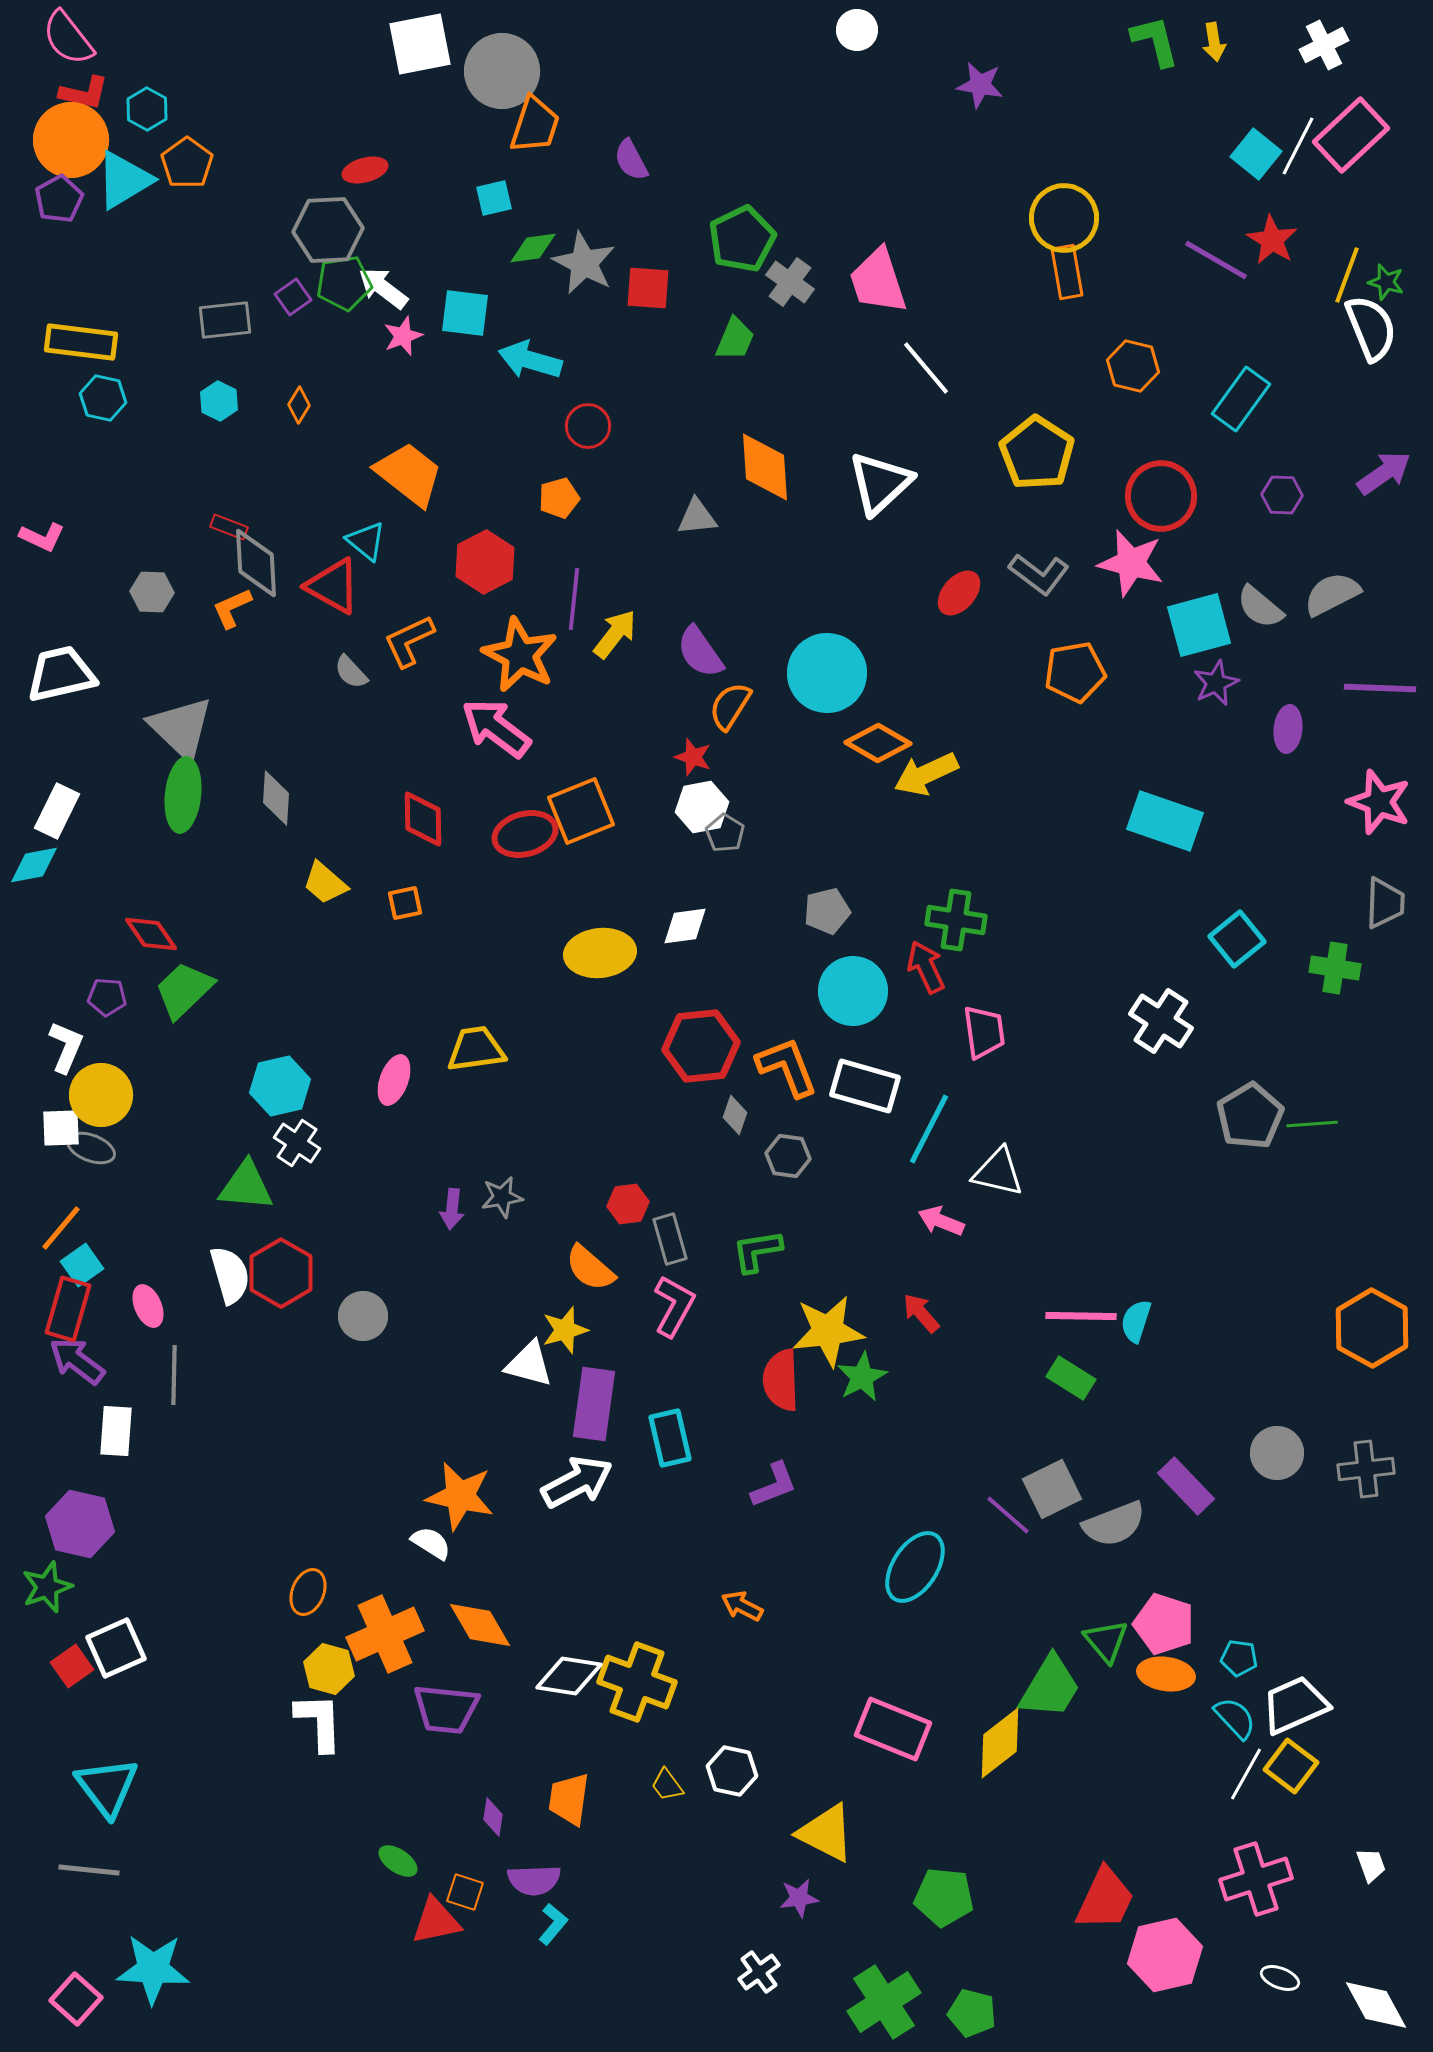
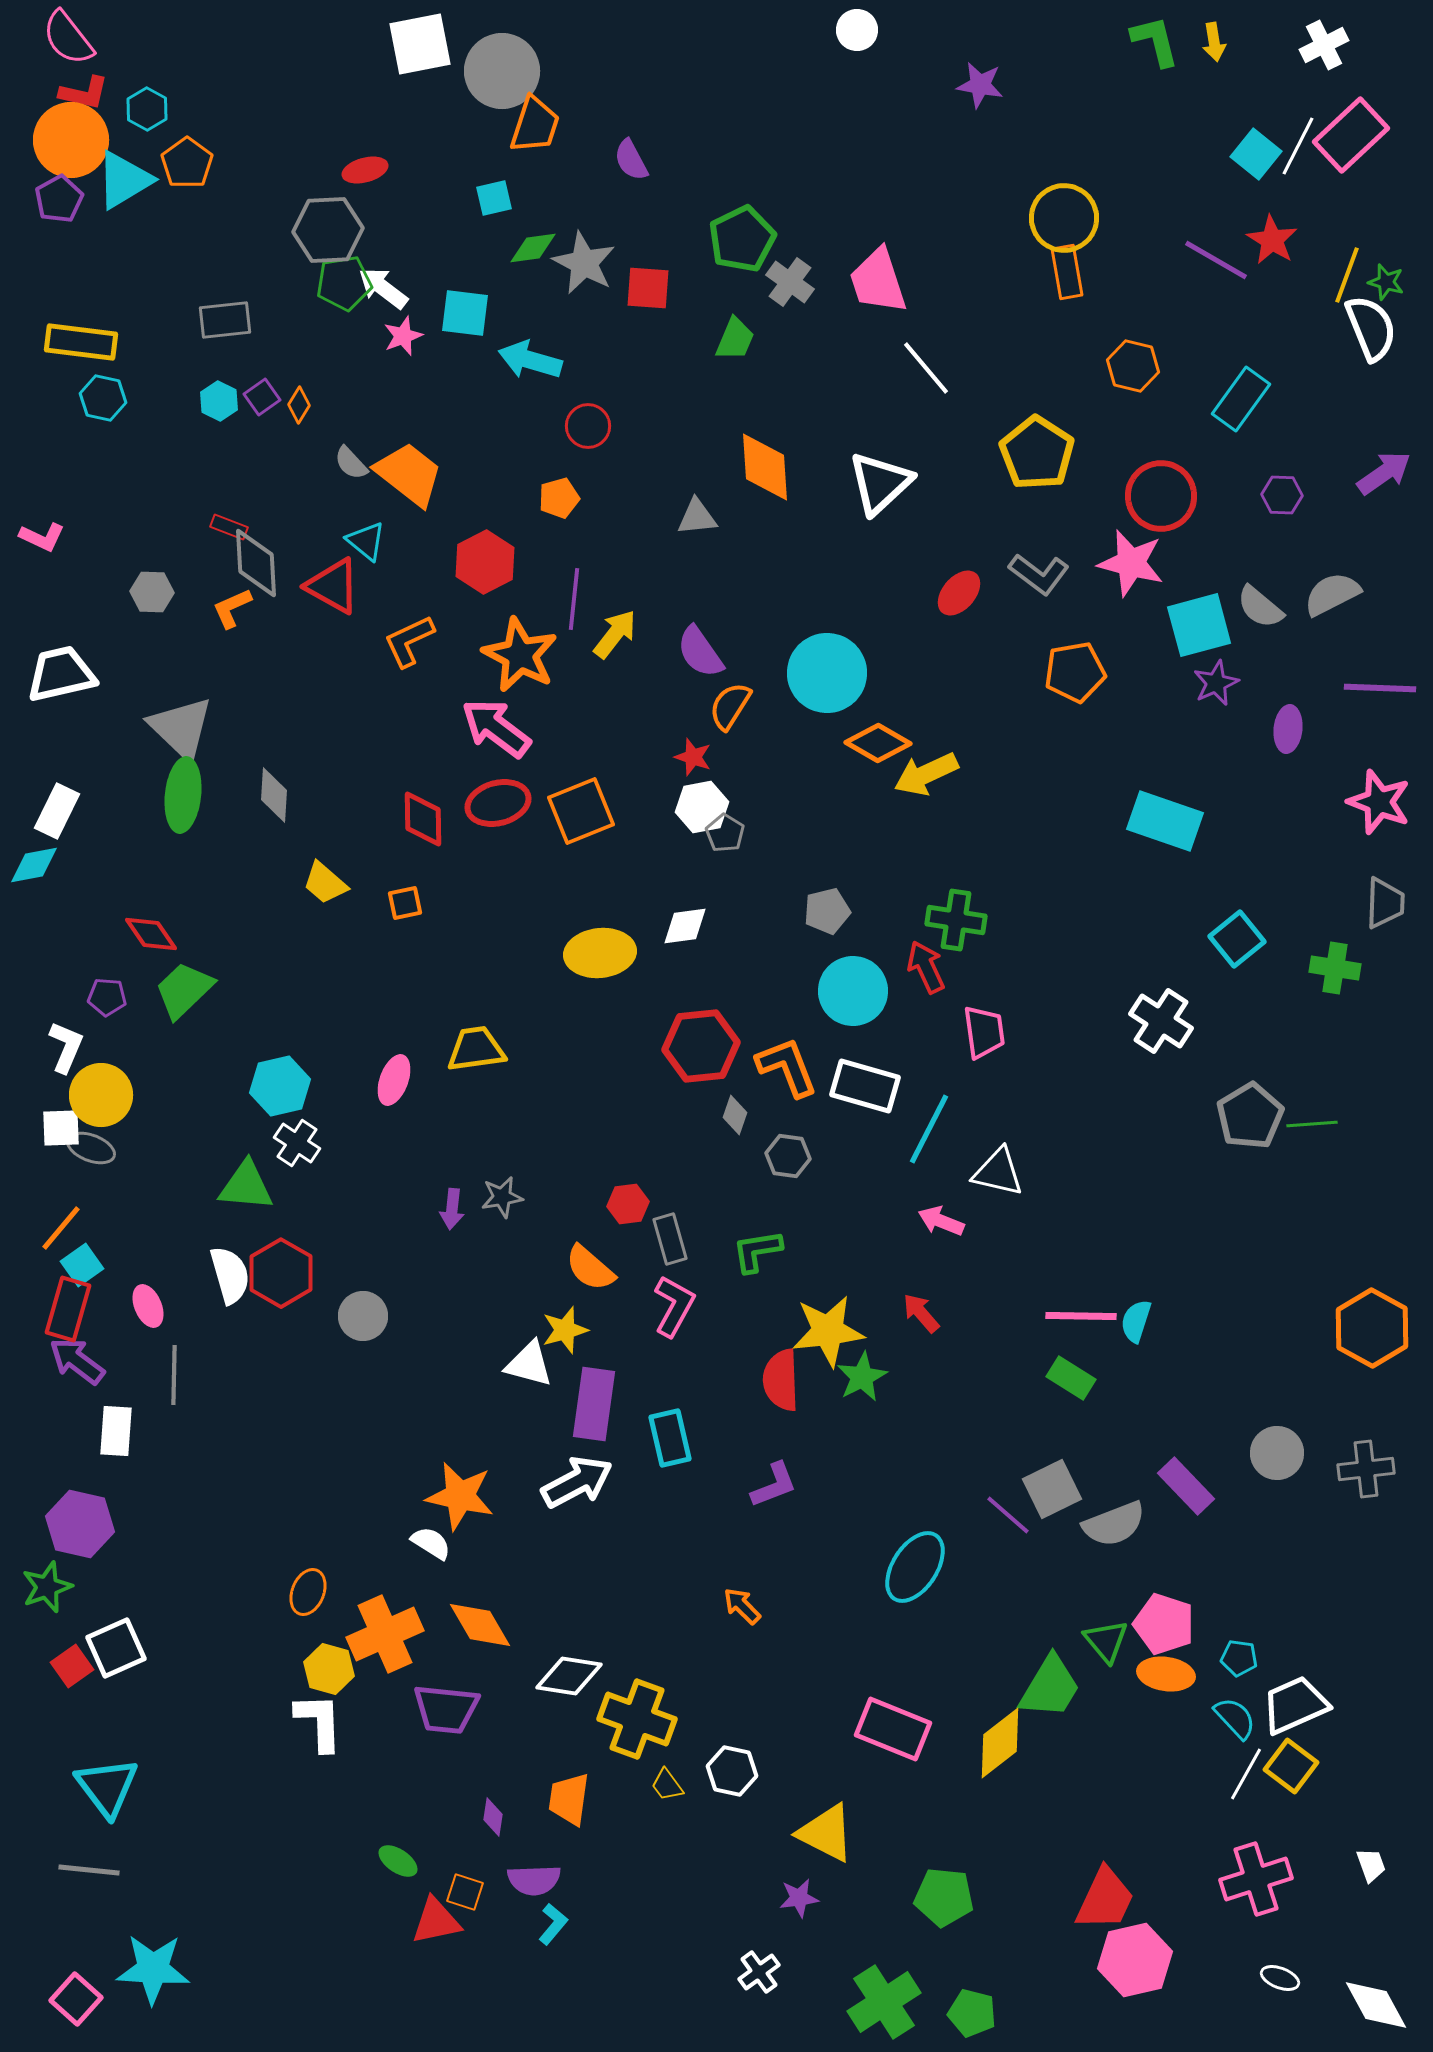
purple square at (293, 297): moved 31 px left, 100 px down
gray semicircle at (351, 672): moved 209 px up
gray diamond at (276, 798): moved 2 px left, 3 px up
red ellipse at (525, 834): moved 27 px left, 31 px up
orange arrow at (742, 1606): rotated 18 degrees clockwise
yellow cross at (637, 1682): moved 37 px down
pink hexagon at (1165, 1955): moved 30 px left, 5 px down
